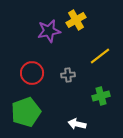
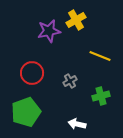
yellow line: rotated 60 degrees clockwise
gray cross: moved 2 px right, 6 px down; rotated 24 degrees counterclockwise
